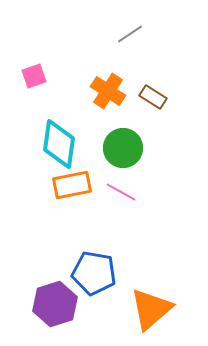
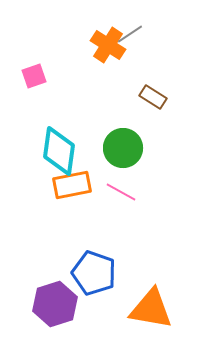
orange cross: moved 46 px up
cyan diamond: moved 7 px down
blue pentagon: rotated 9 degrees clockwise
orange triangle: rotated 51 degrees clockwise
